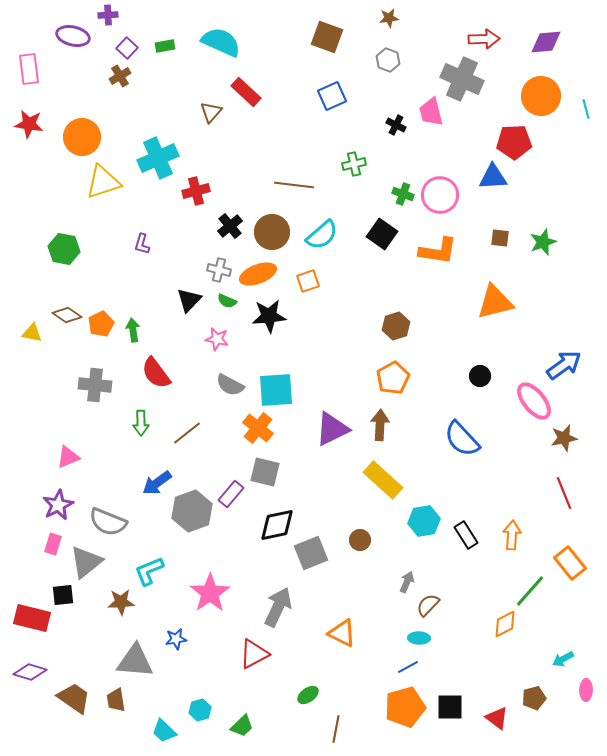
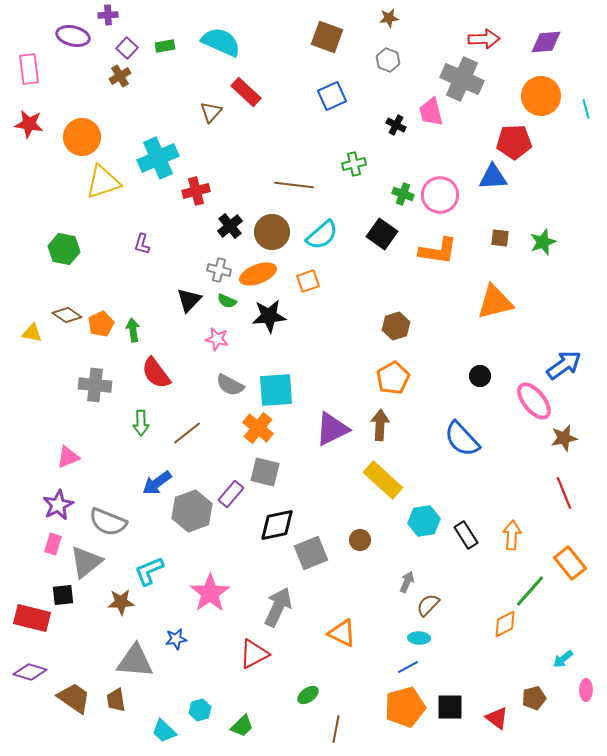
cyan arrow at (563, 659): rotated 10 degrees counterclockwise
